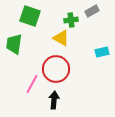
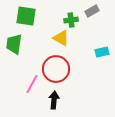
green square: moved 4 px left; rotated 10 degrees counterclockwise
